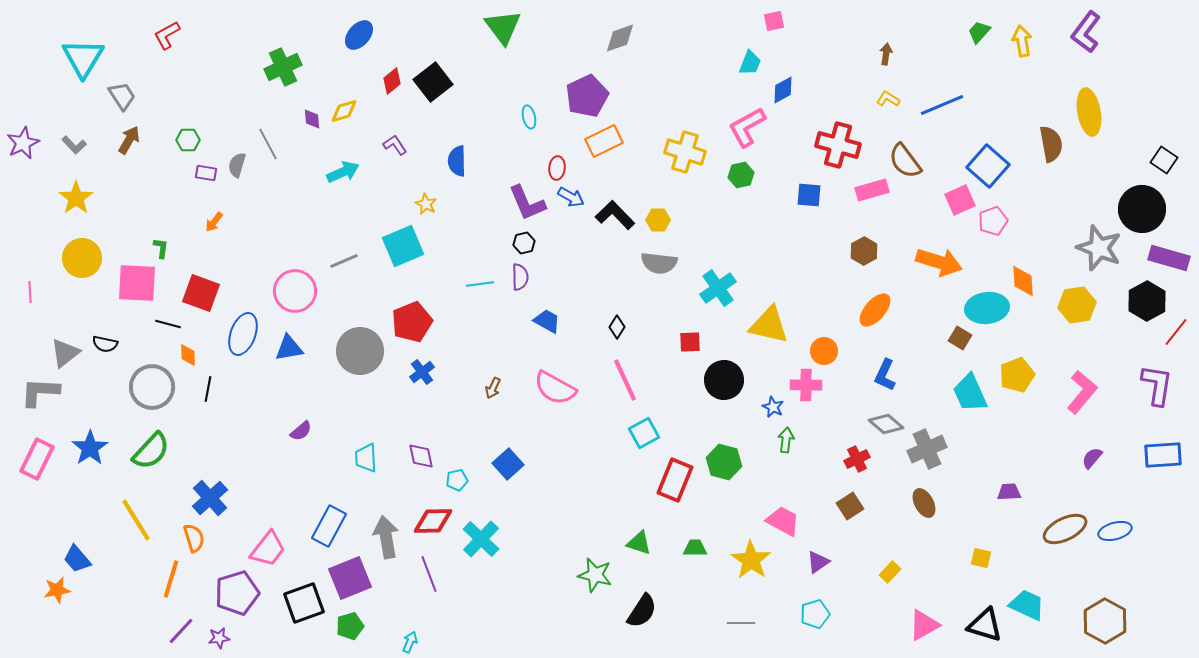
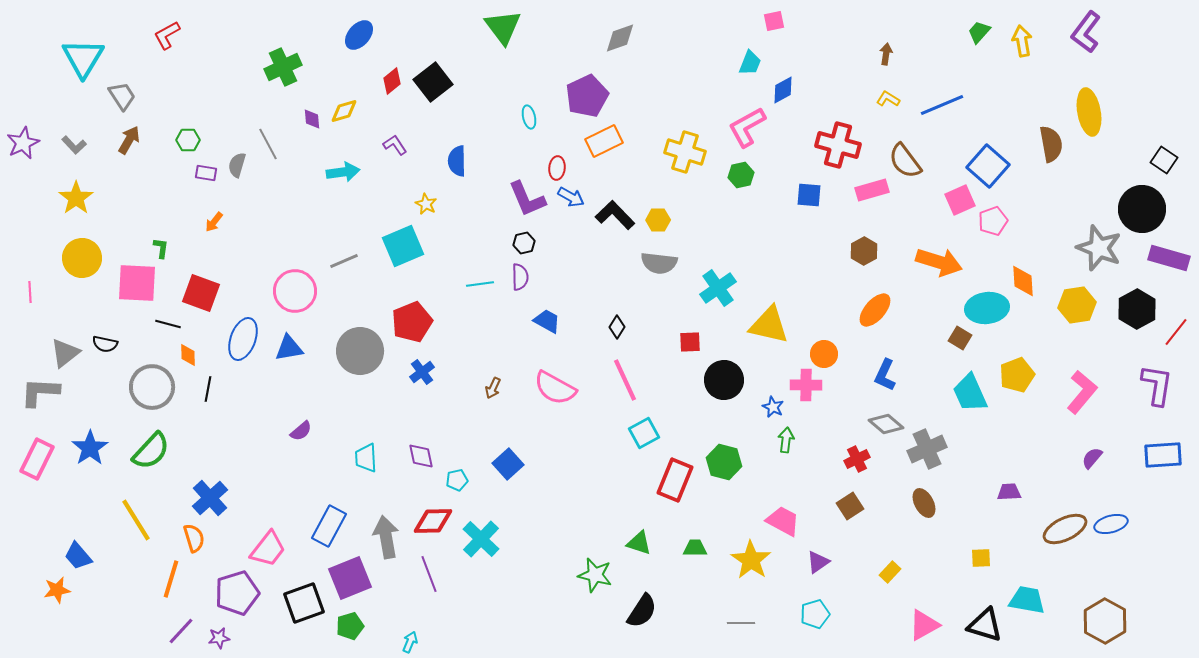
cyan arrow at (343, 172): rotated 16 degrees clockwise
purple L-shape at (527, 203): moved 4 px up
black hexagon at (1147, 301): moved 10 px left, 8 px down
blue ellipse at (243, 334): moved 5 px down
orange circle at (824, 351): moved 3 px down
blue ellipse at (1115, 531): moved 4 px left, 7 px up
yellow square at (981, 558): rotated 15 degrees counterclockwise
blue trapezoid at (77, 559): moved 1 px right, 3 px up
cyan trapezoid at (1027, 605): moved 5 px up; rotated 15 degrees counterclockwise
